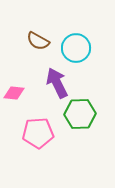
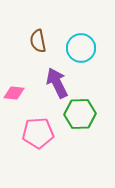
brown semicircle: rotated 50 degrees clockwise
cyan circle: moved 5 px right
